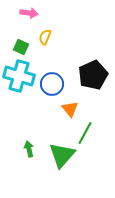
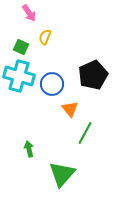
pink arrow: rotated 48 degrees clockwise
green triangle: moved 19 px down
